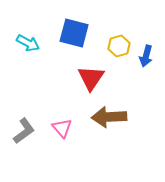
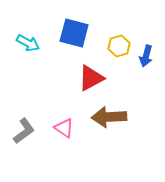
red triangle: rotated 28 degrees clockwise
pink triangle: moved 2 px right; rotated 15 degrees counterclockwise
